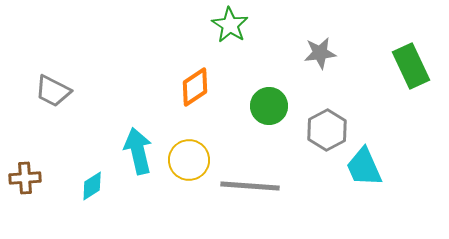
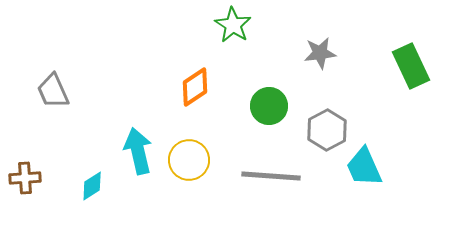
green star: moved 3 px right
gray trapezoid: rotated 39 degrees clockwise
gray line: moved 21 px right, 10 px up
